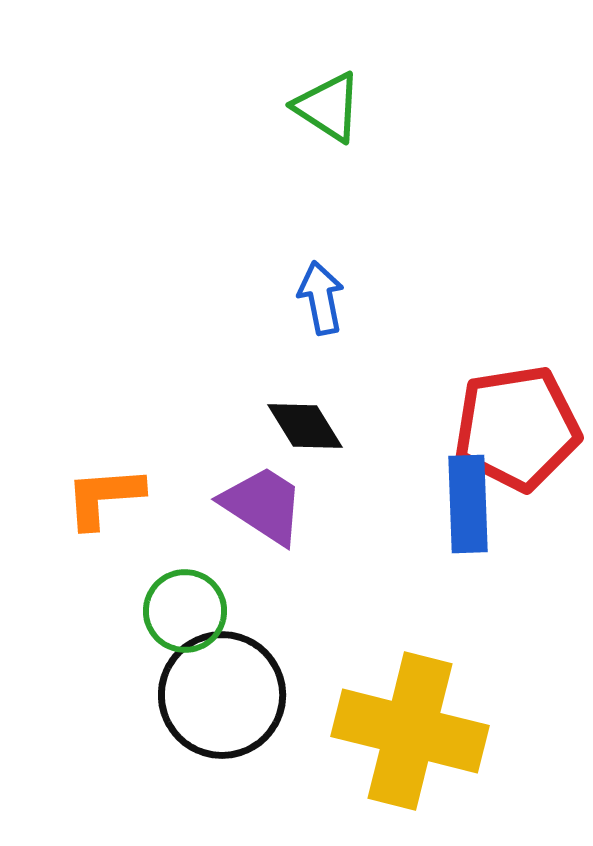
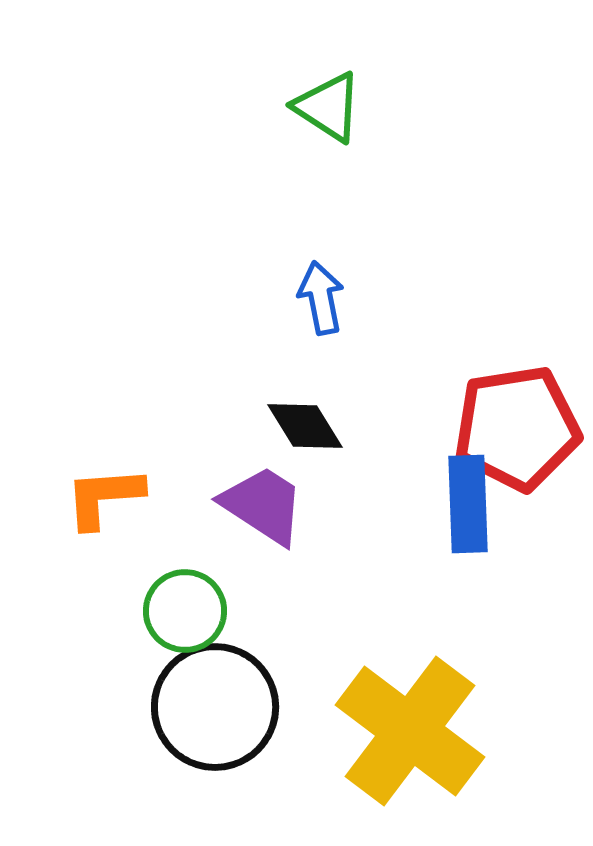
black circle: moved 7 px left, 12 px down
yellow cross: rotated 23 degrees clockwise
